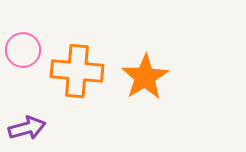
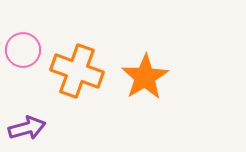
orange cross: rotated 15 degrees clockwise
